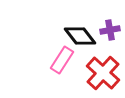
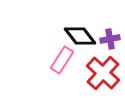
purple cross: moved 9 px down
